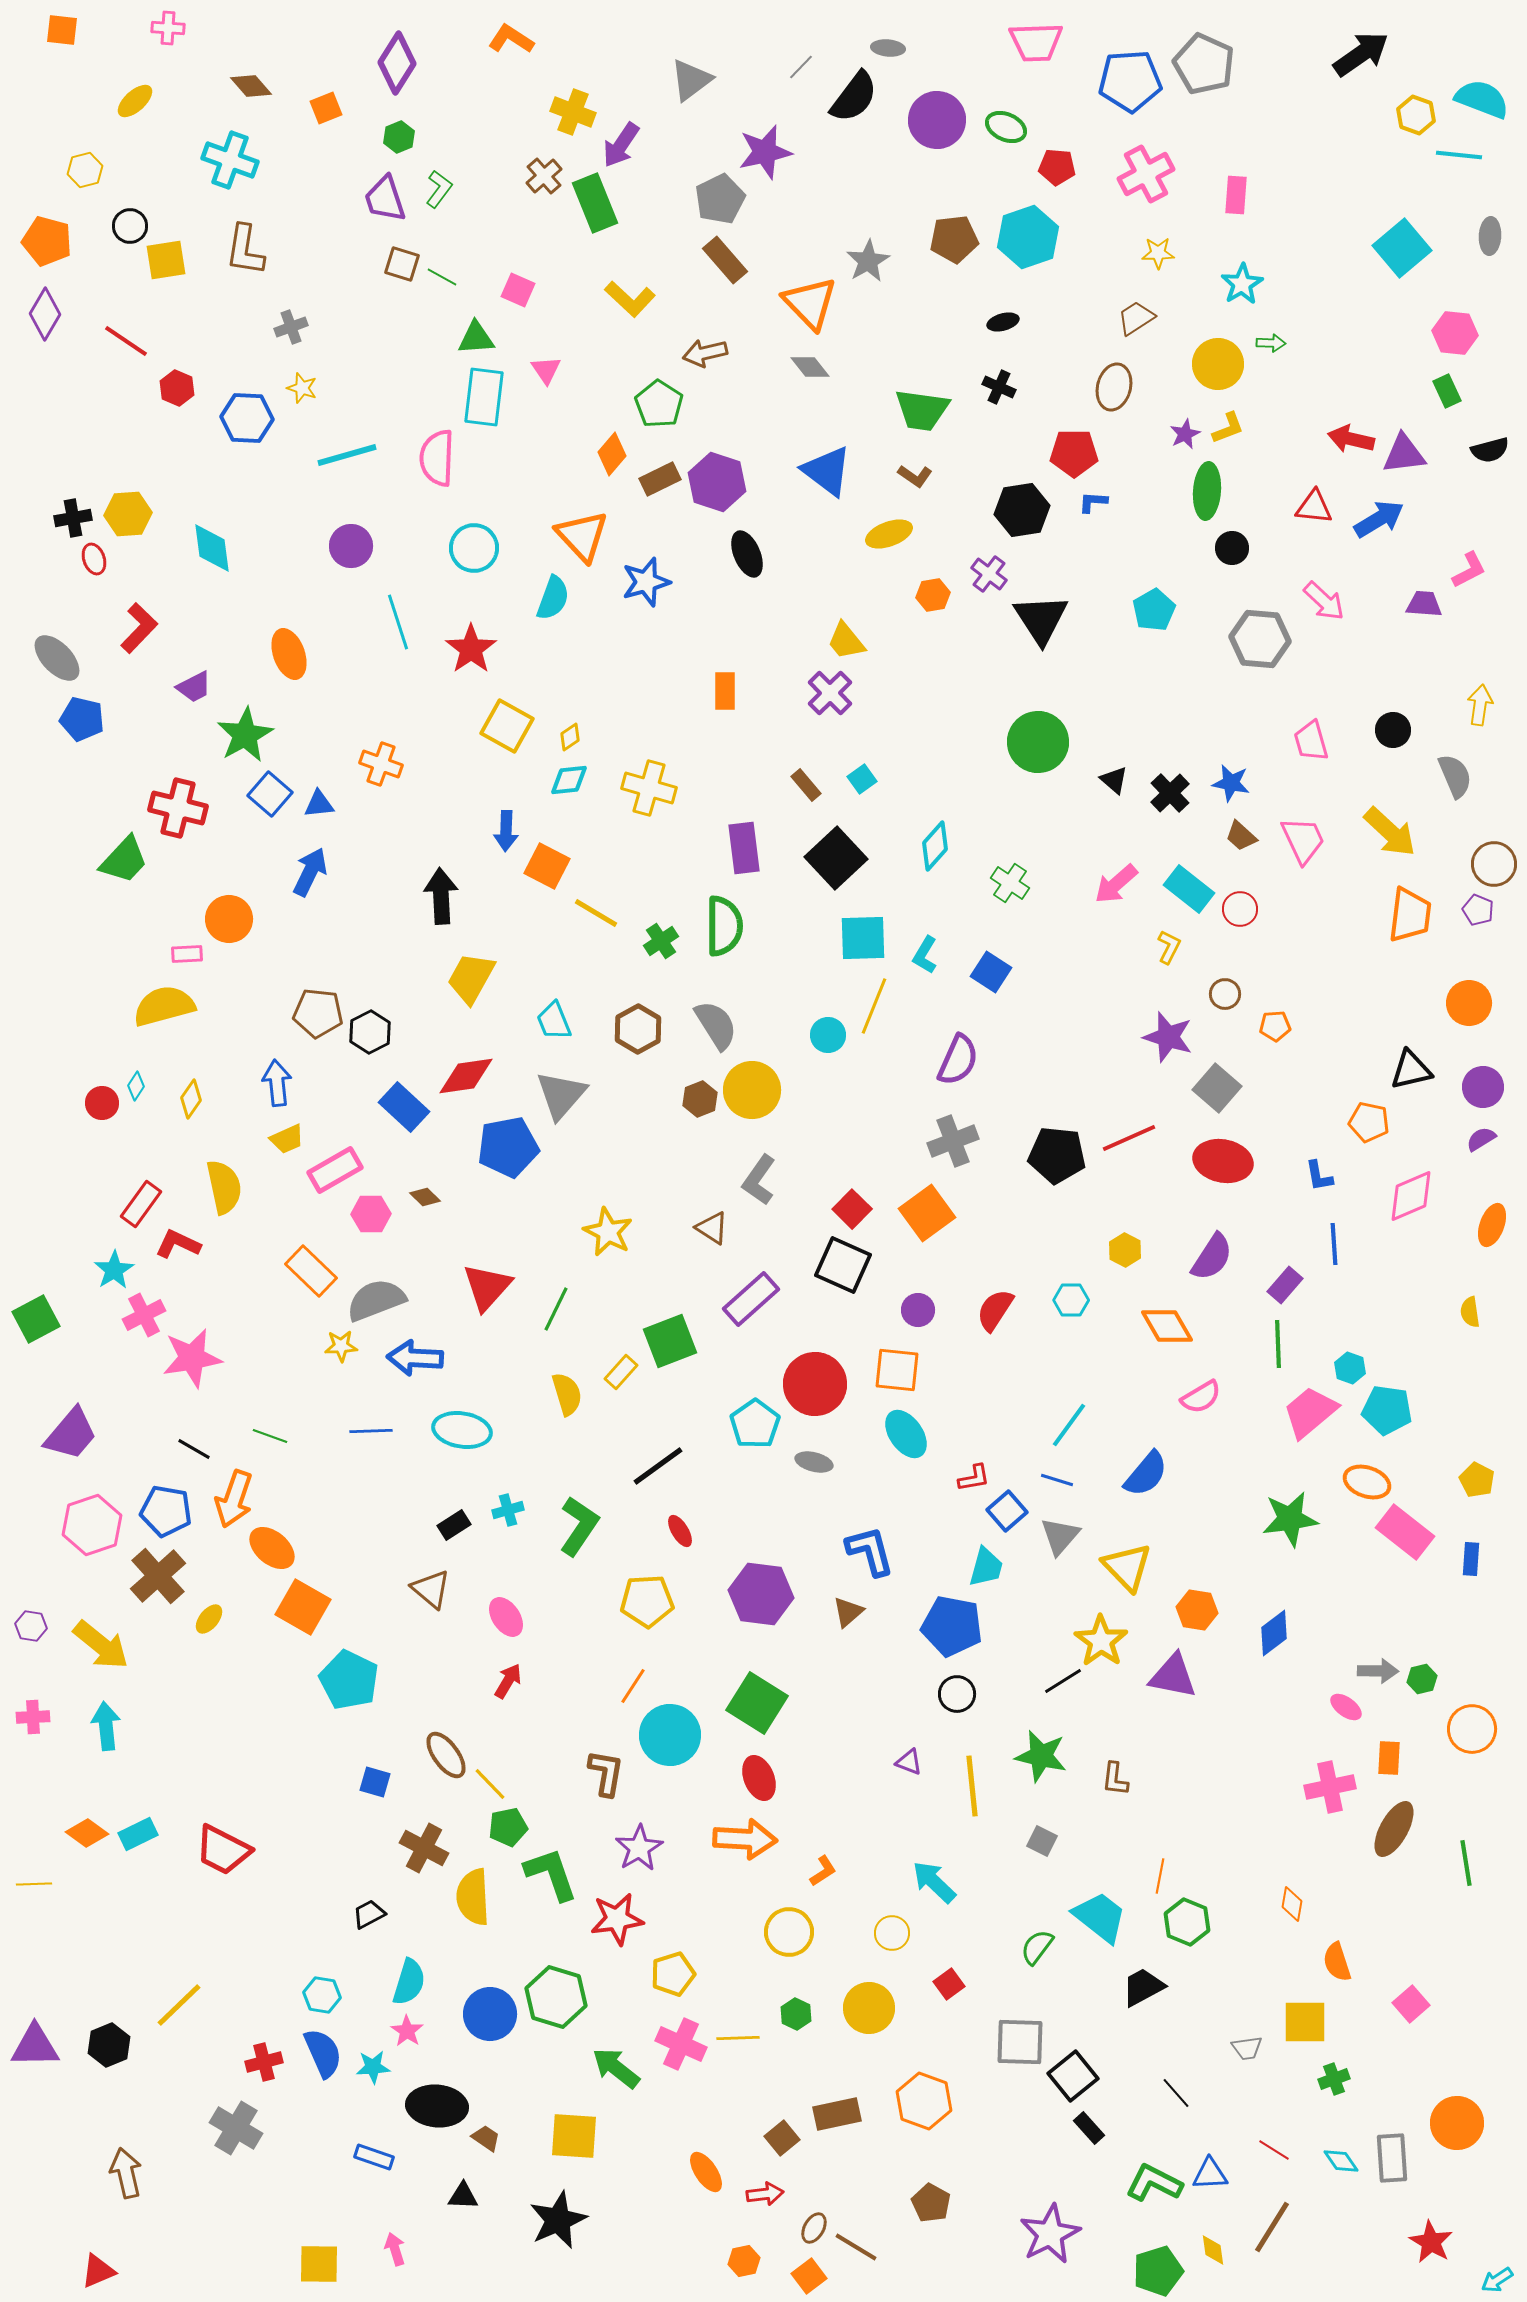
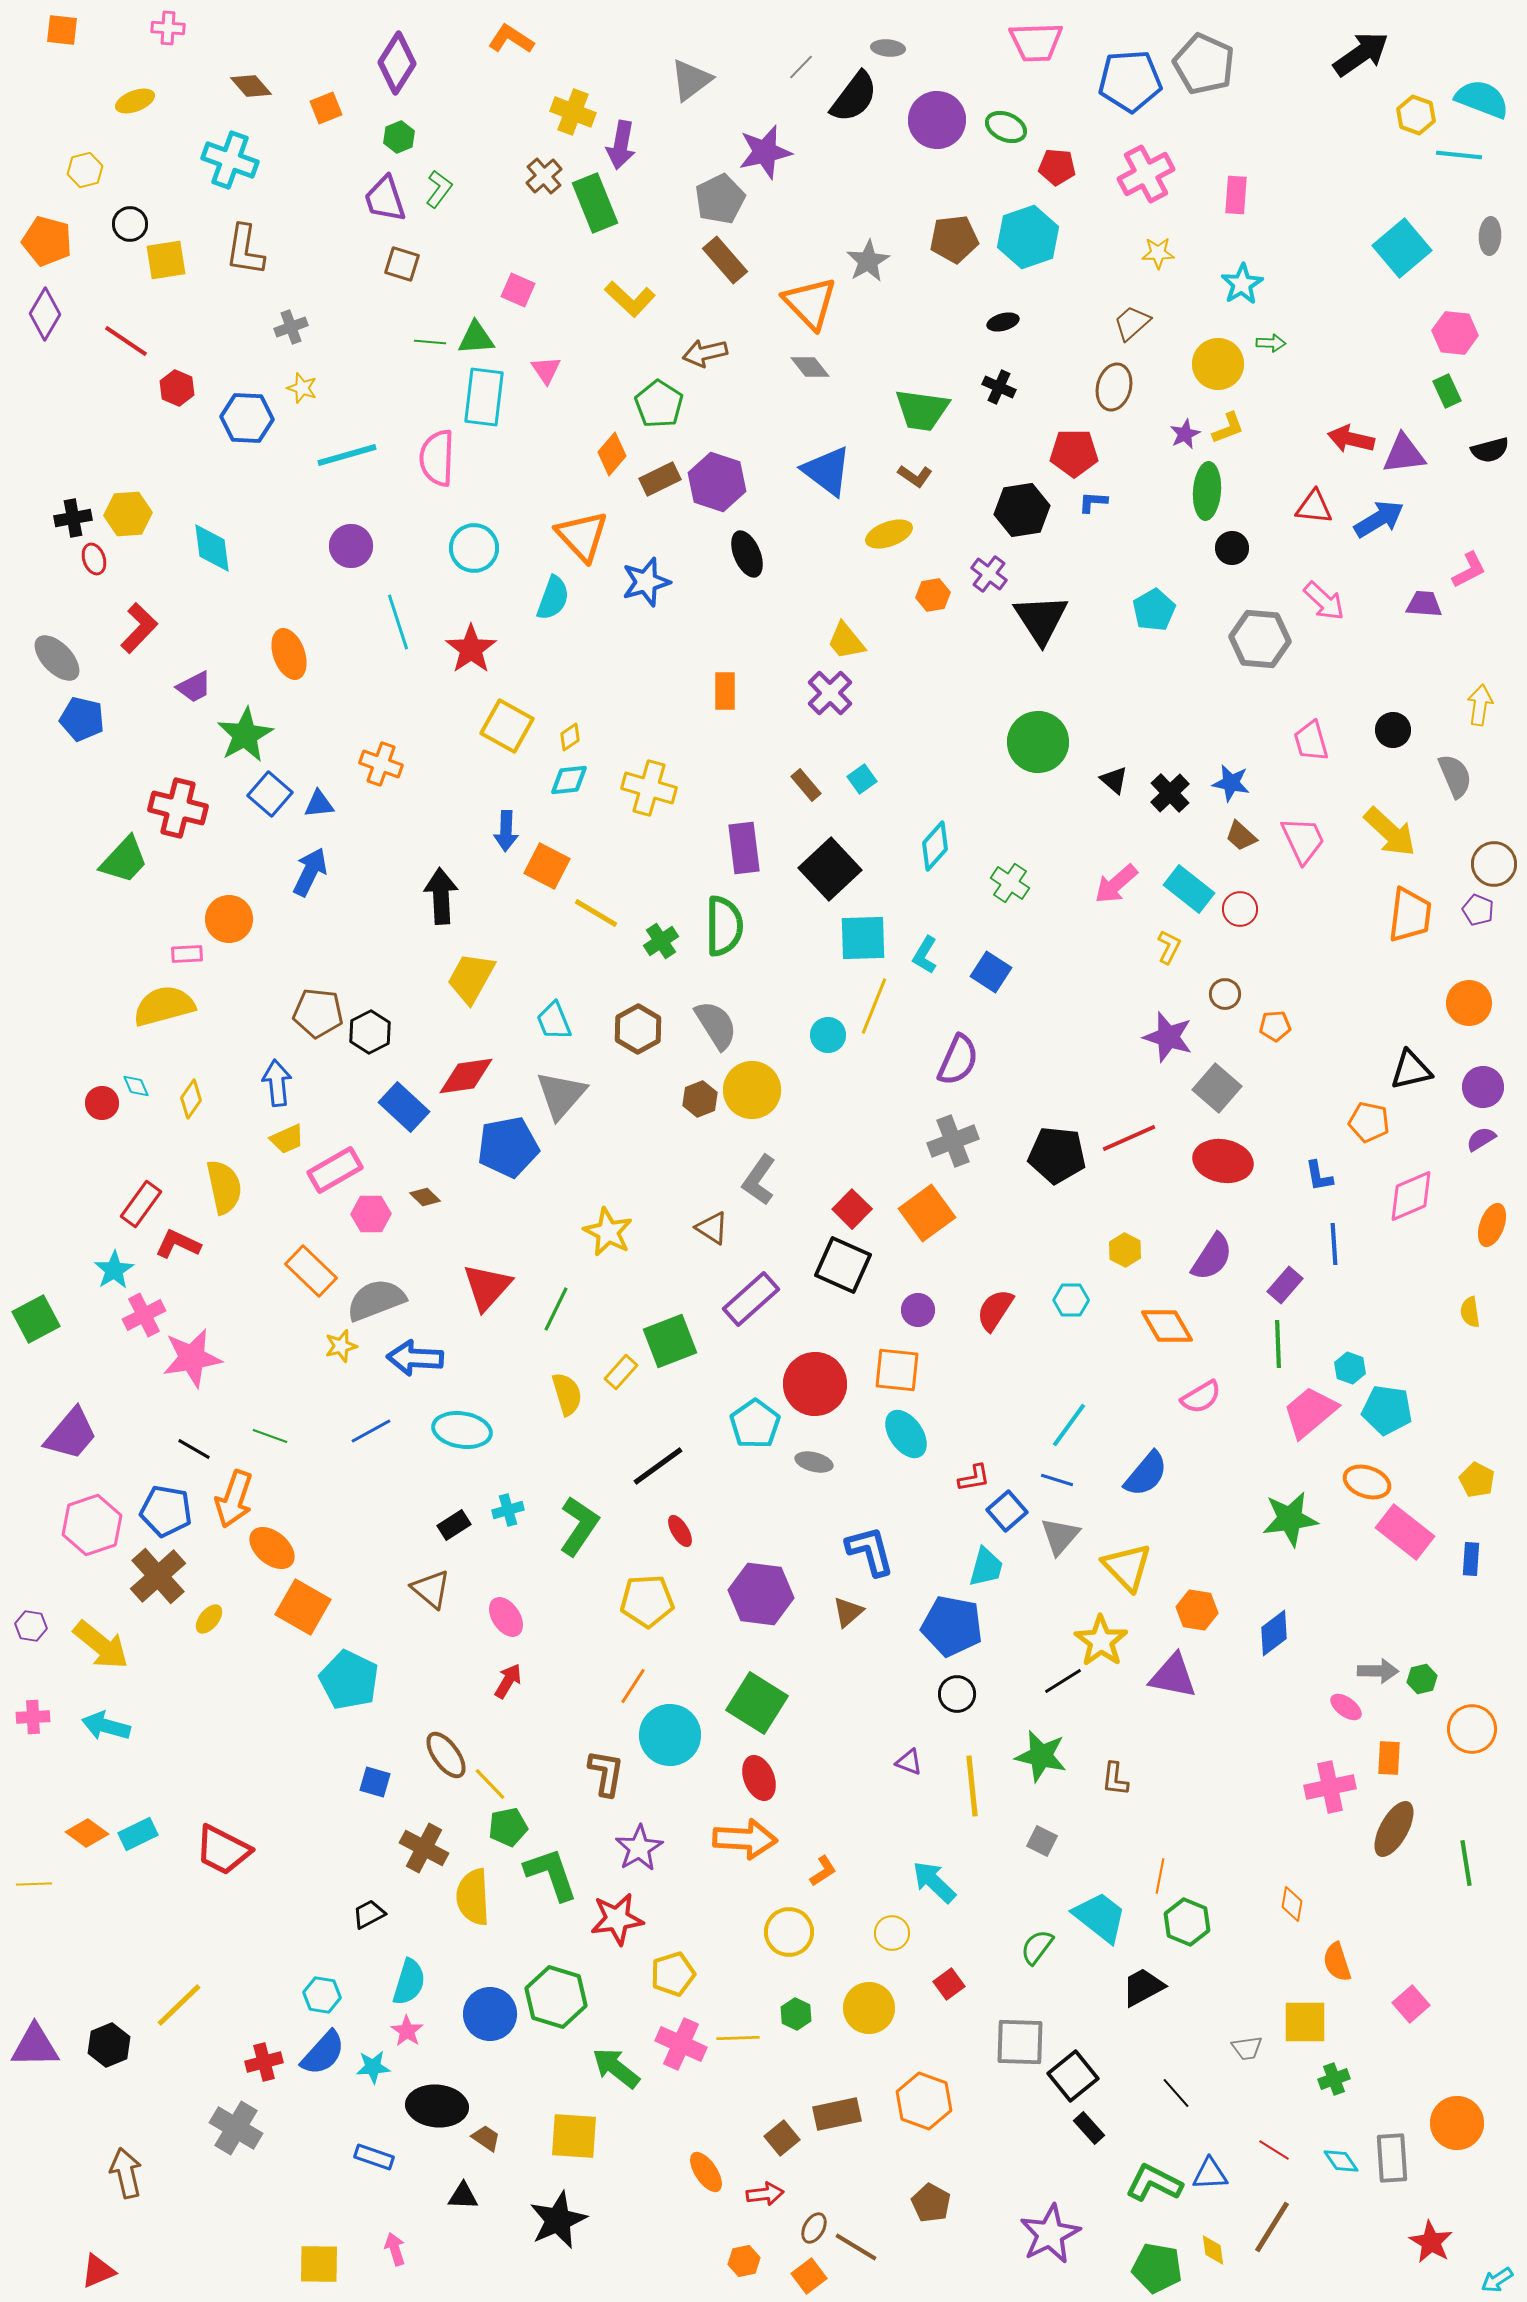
yellow ellipse at (135, 101): rotated 21 degrees clockwise
purple arrow at (621, 145): rotated 24 degrees counterclockwise
black circle at (130, 226): moved 2 px up
green line at (442, 277): moved 12 px left, 65 px down; rotated 24 degrees counterclockwise
brown trapezoid at (1136, 318): moved 4 px left, 5 px down; rotated 9 degrees counterclockwise
black square at (836, 858): moved 6 px left, 11 px down
cyan diamond at (136, 1086): rotated 56 degrees counterclockwise
yellow star at (341, 1346): rotated 12 degrees counterclockwise
blue line at (371, 1431): rotated 27 degrees counterclockwise
cyan arrow at (106, 1726): rotated 69 degrees counterclockwise
blue semicircle at (323, 2053): rotated 66 degrees clockwise
green pentagon at (1158, 2271): moved 1 px left, 3 px up; rotated 27 degrees clockwise
